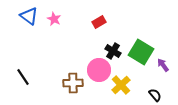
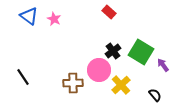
red rectangle: moved 10 px right, 10 px up; rotated 72 degrees clockwise
black cross: rotated 21 degrees clockwise
